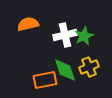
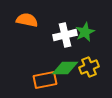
orange semicircle: moved 1 px left, 4 px up; rotated 25 degrees clockwise
green star: moved 1 px right, 4 px up
green diamond: moved 2 px up; rotated 72 degrees counterclockwise
